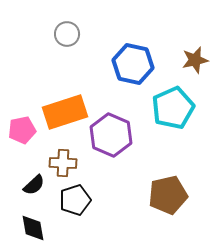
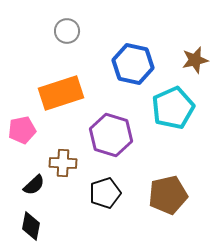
gray circle: moved 3 px up
orange rectangle: moved 4 px left, 19 px up
purple hexagon: rotated 6 degrees counterclockwise
black pentagon: moved 30 px right, 7 px up
black diamond: moved 2 px left, 2 px up; rotated 20 degrees clockwise
